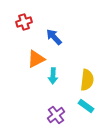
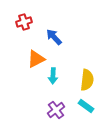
purple cross: moved 5 px up
